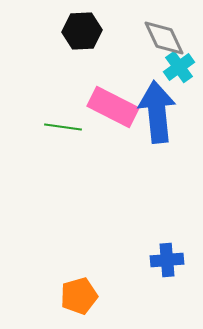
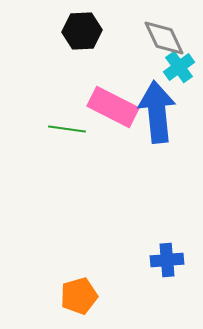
green line: moved 4 px right, 2 px down
